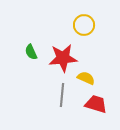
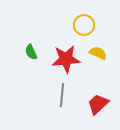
red star: moved 3 px right, 1 px down
yellow semicircle: moved 12 px right, 25 px up
red trapezoid: moved 2 px right; rotated 60 degrees counterclockwise
